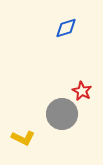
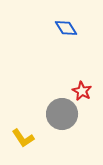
blue diamond: rotated 75 degrees clockwise
yellow L-shape: rotated 30 degrees clockwise
